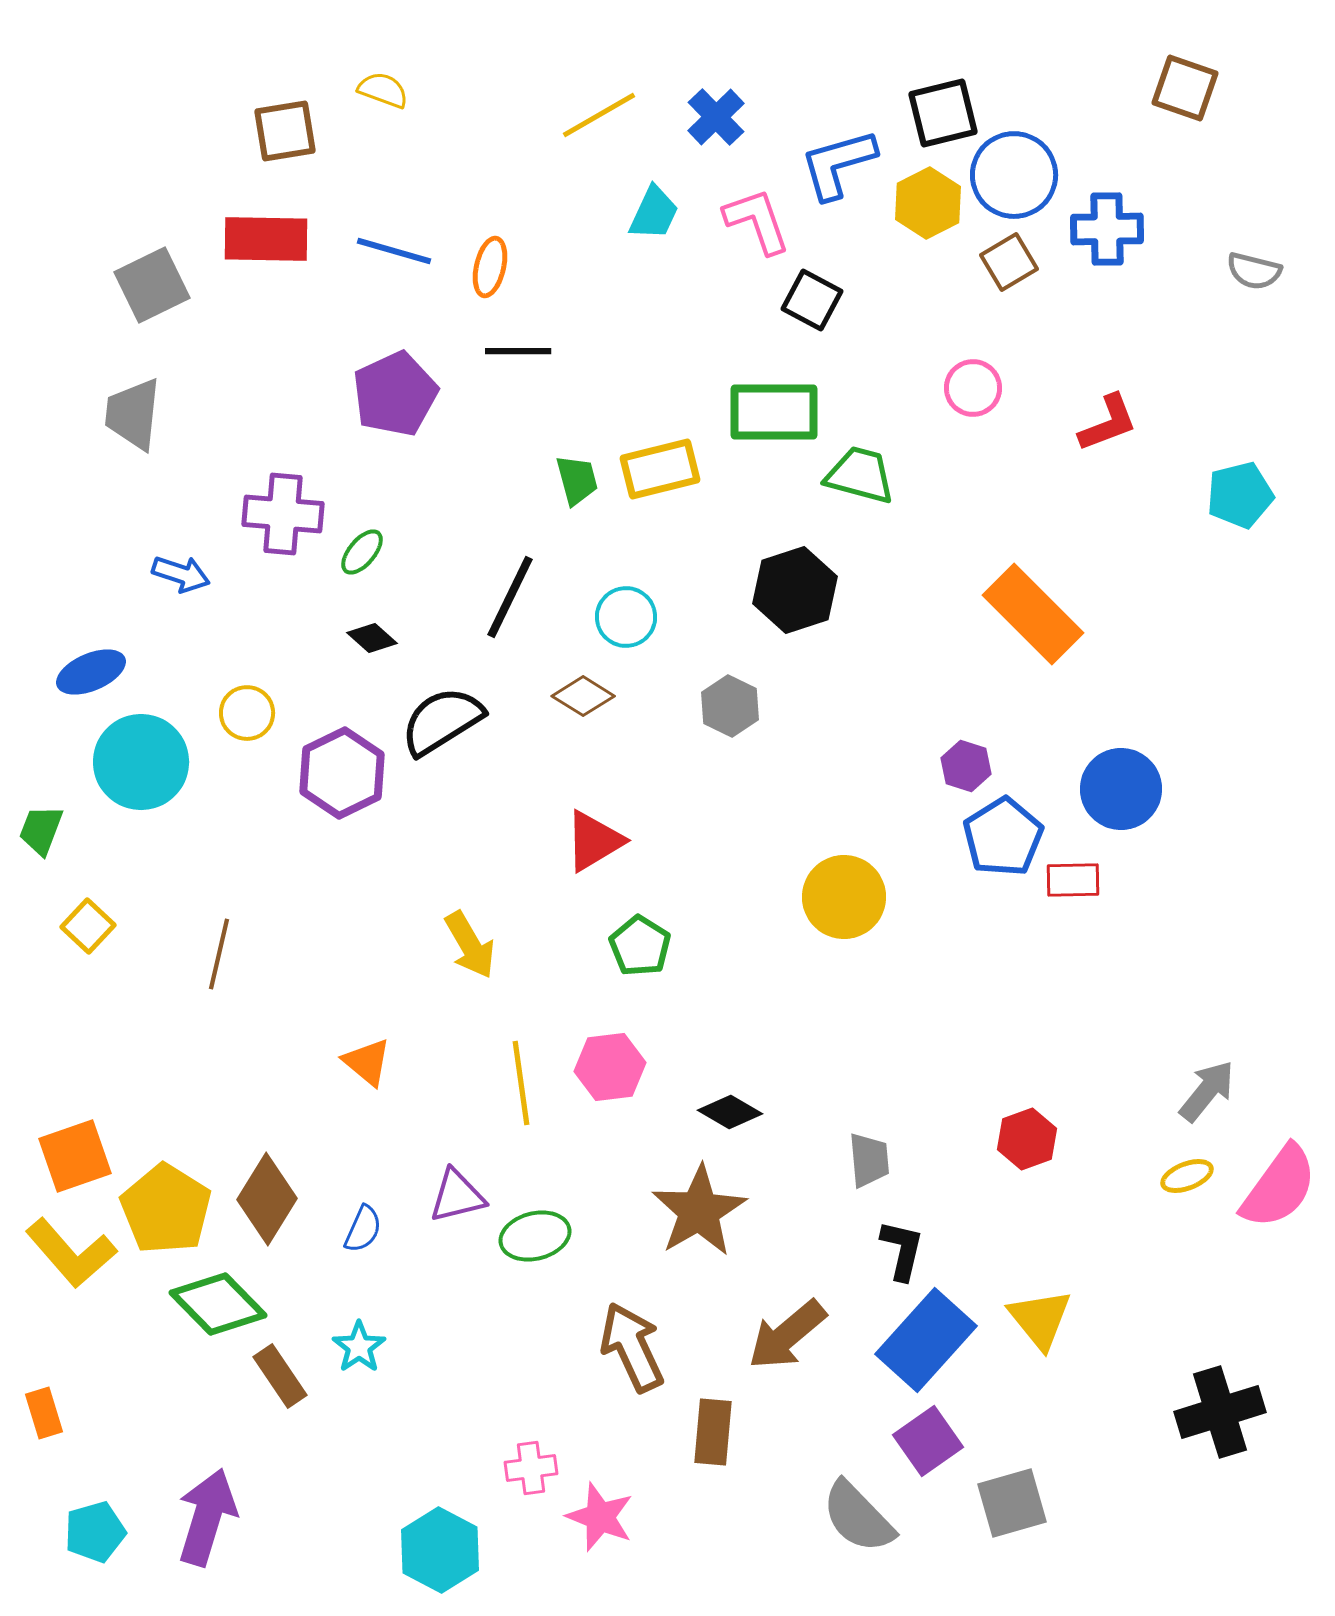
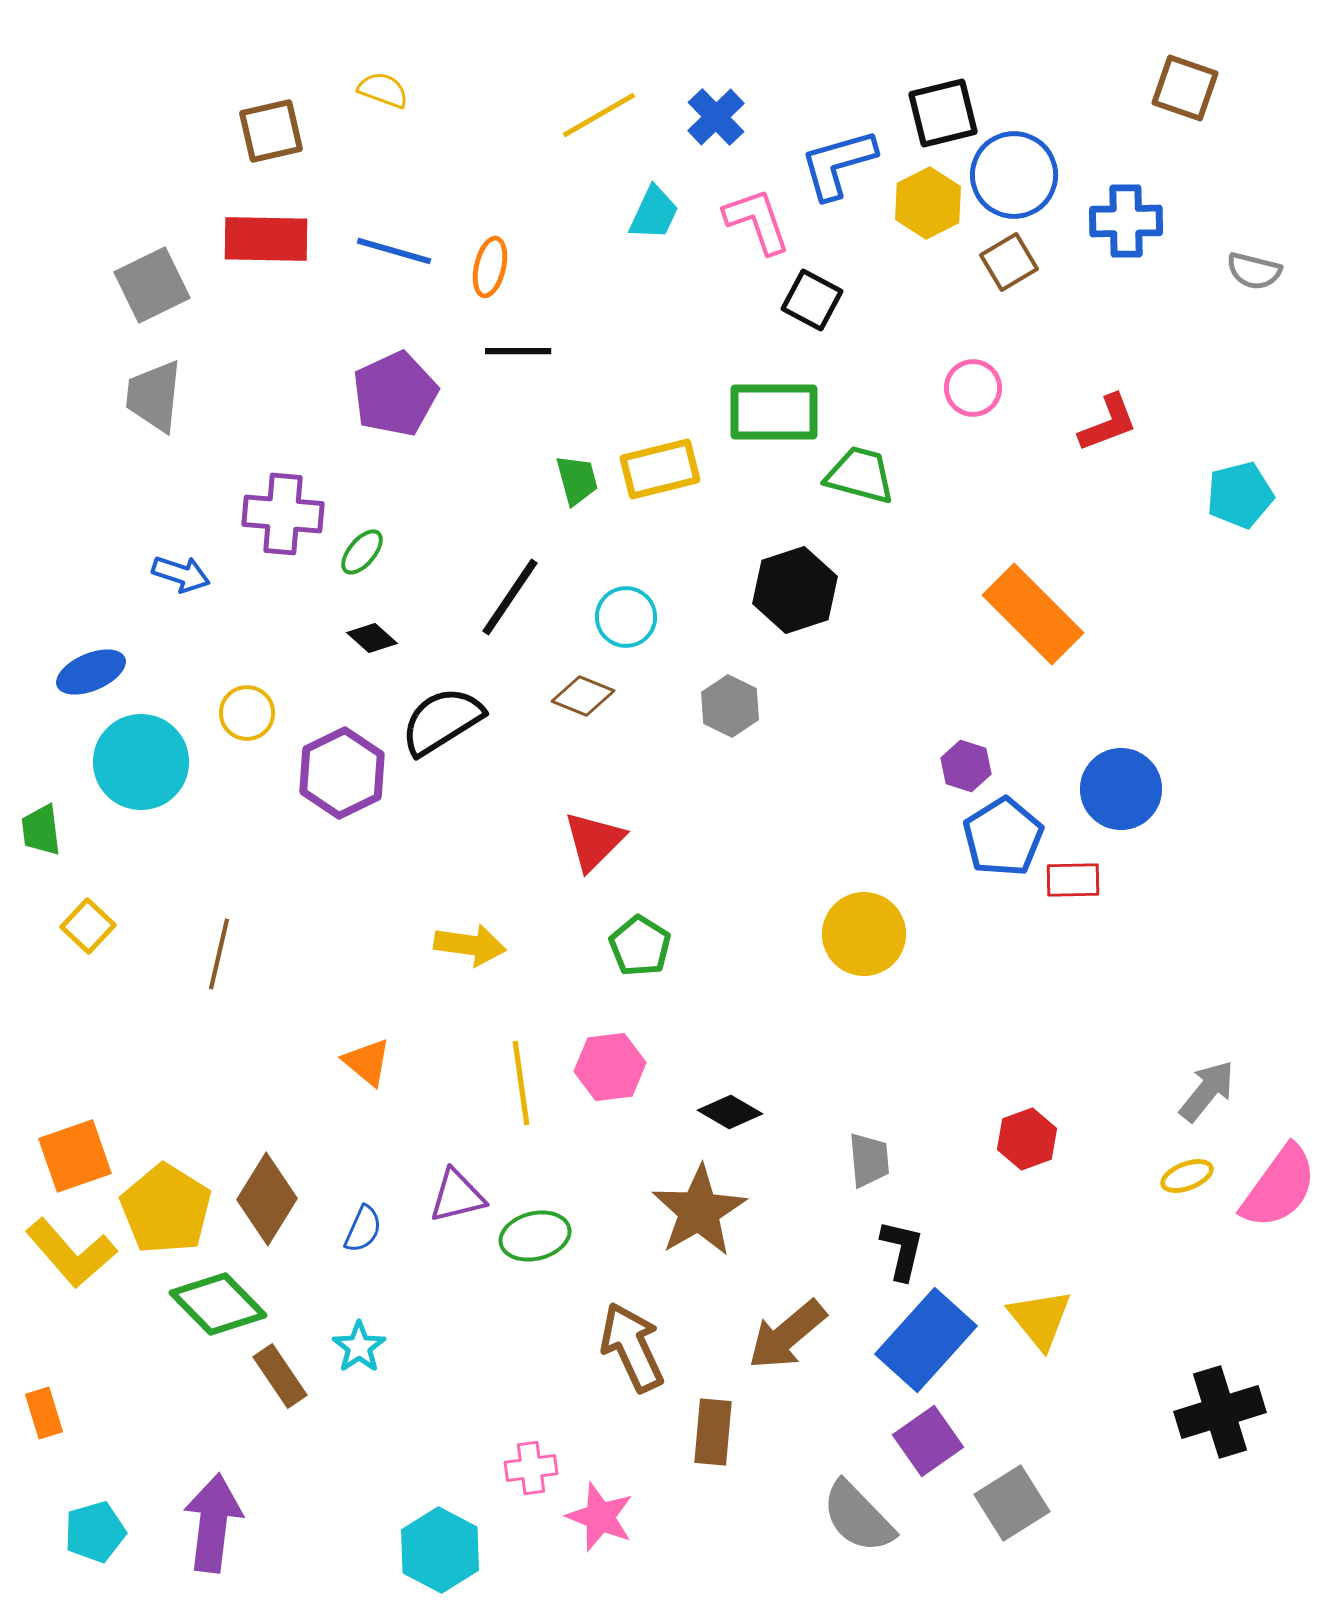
brown square at (285, 131): moved 14 px left; rotated 4 degrees counterclockwise
blue cross at (1107, 229): moved 19 px right, 8 px up
gray trapezoid at (133, 414): moved 21 px right, 18 px up
black line at (510, 597): rotated 8 degrees clockwise
brown diamond at (583, 696): rotated 10 degrees counterclockwise
green trapezoid at (41, 830): rotated 28 degrees counterclockwise
red triangle at (594, 841): rotated 14 degrees counterclockwise
yellow circle at (844, 897): moved 20 px right, 37 px down
yellow arrow at (470, 945): rotated 52 degrees counterclockwise
gray square at (1012, 1503): rotated 16 degrees counterclockwise
purple arrow at (207, 1517): moved 6 px right, 6 px down; rotated 10 degrees counterclockwise
